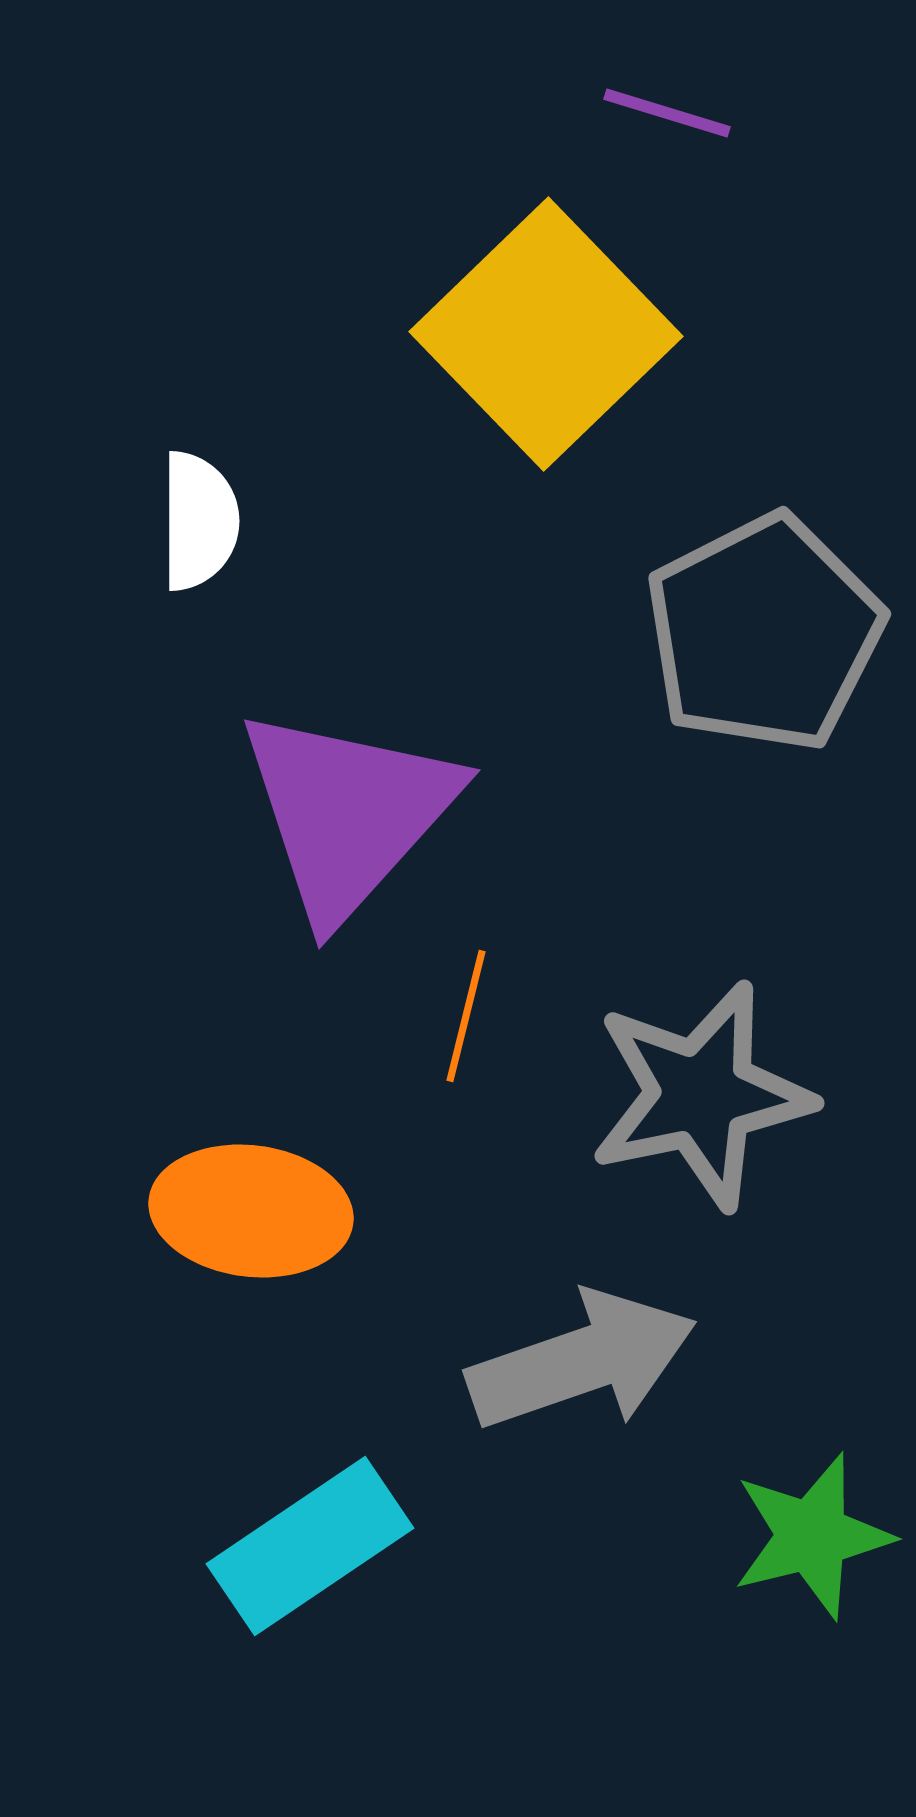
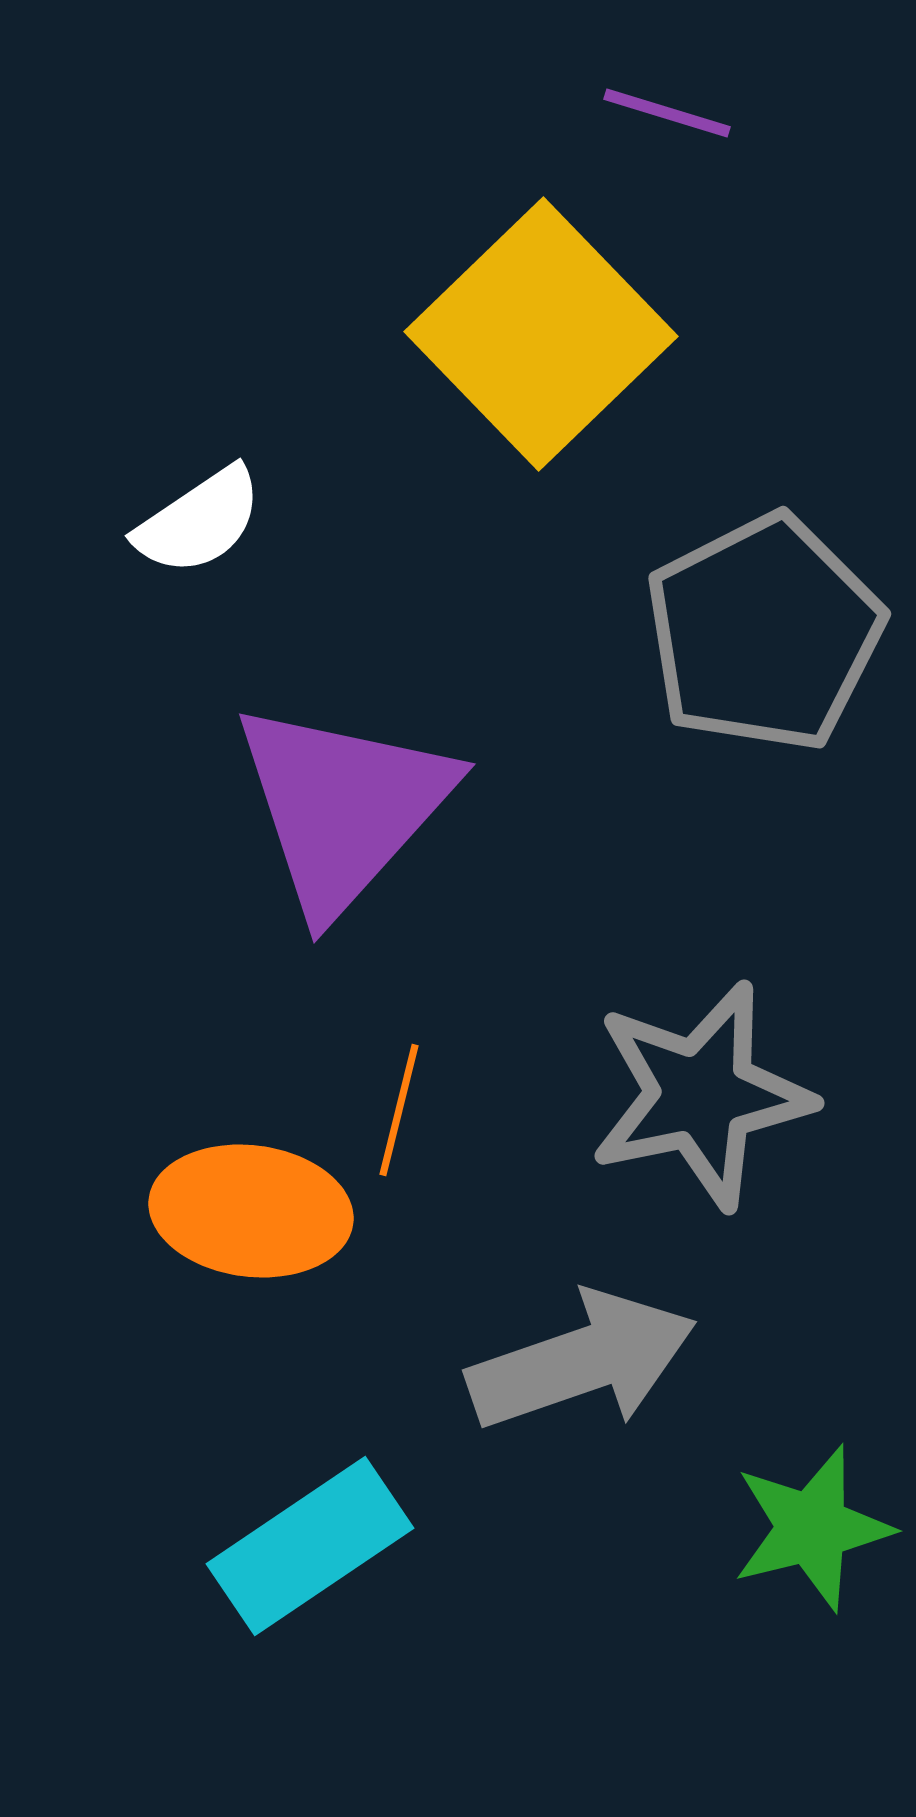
yellow square: moved 5 px left
white semicircle: rotated 56 degrees clockwise
purple triangle: moved 5 px left, 6 px up
orange line: moved 67 px left, 94 px down
green star: moved 8 px up
